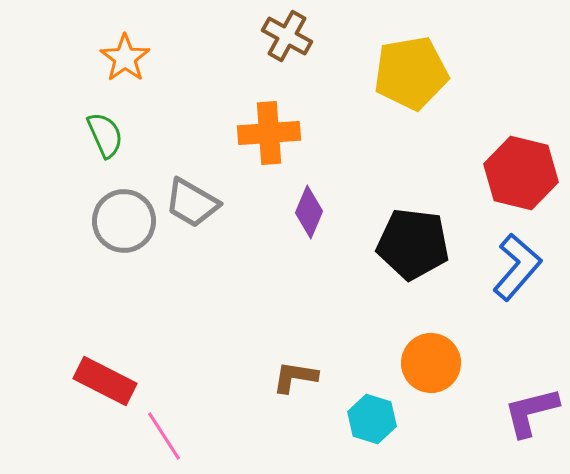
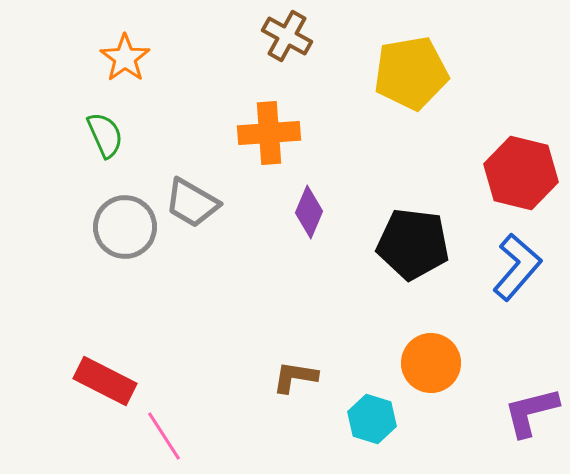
gray circle: moved 1 px right, 6 px down
